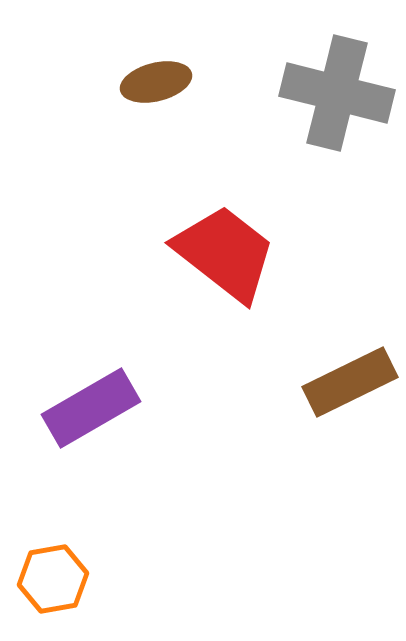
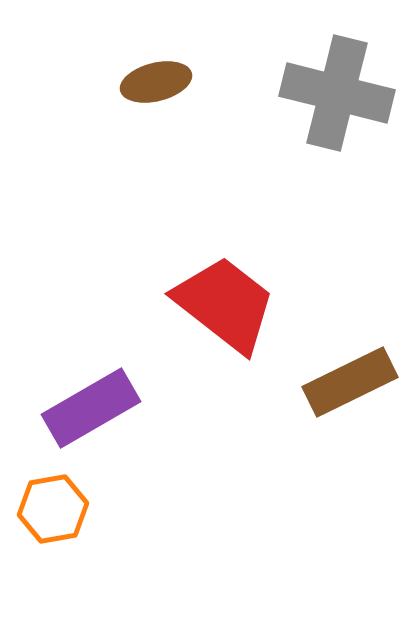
red trapezoid: moved 51 px down
orange hexagon: moved 70 px up
